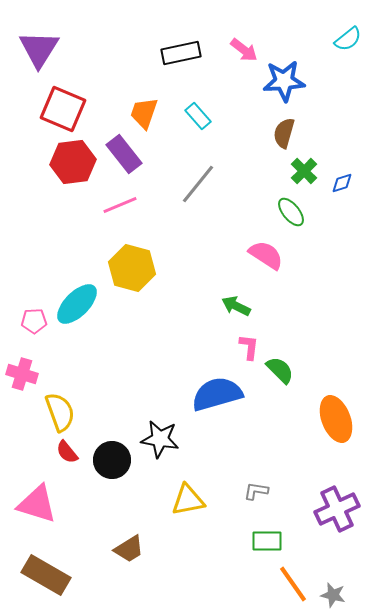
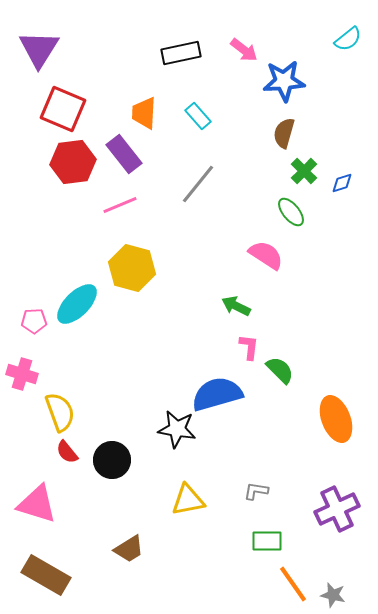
orange trapezoid: rotated 16 degrees counterclockwise
black star: moved 17 px right, 10 px up
